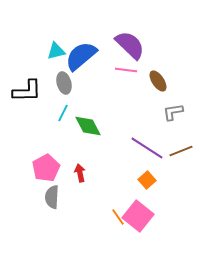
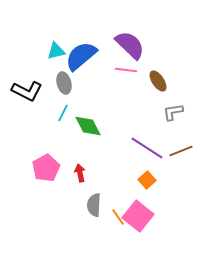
black L-shape: rotated 28 degrees clockwise
gray semicircle: moved 42 px right, 8 px down
